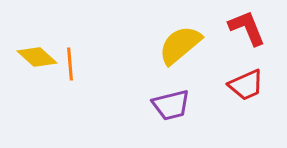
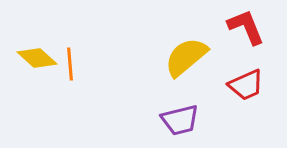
red L-shape: moved 1 px left, 1 px up
yellow semicircle: moved 6 px right, 12 px down
yellow diamond: moved 1 px down
purple trapezoid: moved 9 px right, 15 px down
